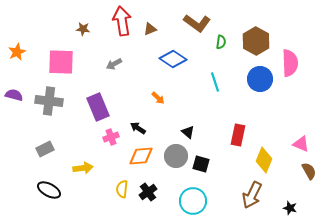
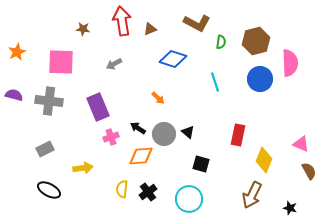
brown L-shape: rotated 8 degrees counterclockwise
brown hexagon: rotated 16 degrees clockwise
blue diamond: rotated 16 degrees counterclockwise
gray circle: moved 12 px left, 22 px up
cyan circle: moved 4 px left, 2 px up
